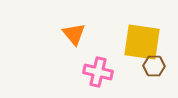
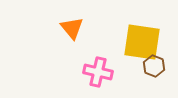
orange triangle: moved 2 px left, 6 px up
brown hexagon: rotated 20 degrees clockwise
